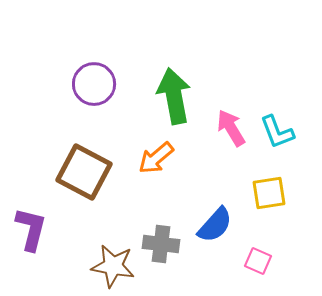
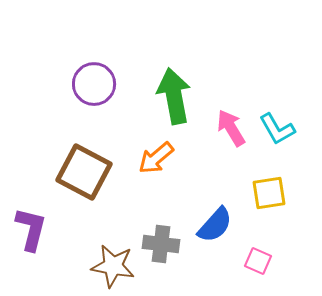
cyan L-shape: moved 3 px up; rotated 9 degrees counterclockwise
